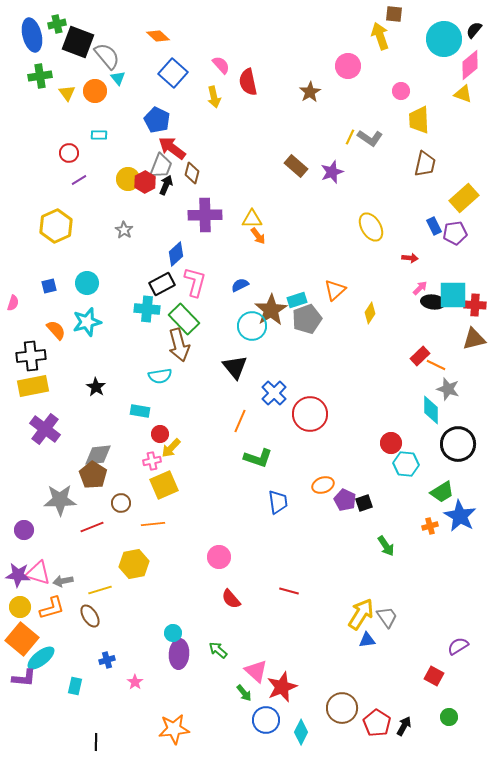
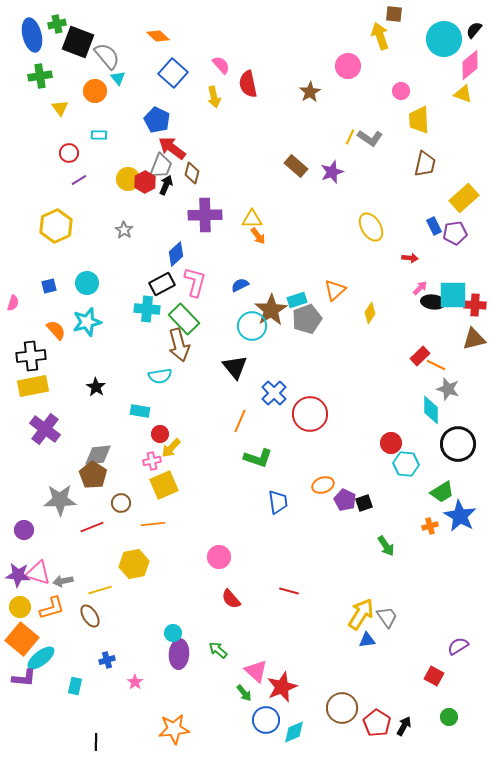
red semicircle at (248, 82): moved 2 px down
yellow triangle at (67, 93): moved 7 px left, 15 px down
cyan diamond at (301, 732): moved 7 px left; rotated 40 degrees clockwise
